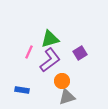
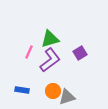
orange circle: moved 9 px left, 10 px down
